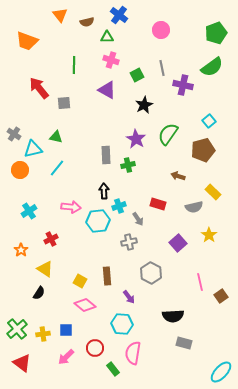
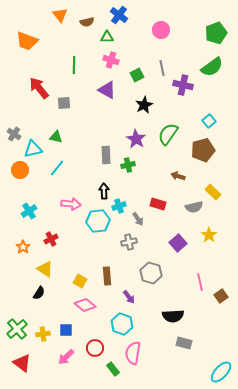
pink arrow at (71, 207): moved 3 px up
orange star at (21, 250): moved 2 px right, 3 px up
gray hexagon at (151, 273): rotated 10 degrees counterclockwise
cyan hexagon at (122, 324): rotated 15 degrees clockwise
